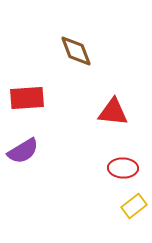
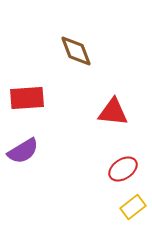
red ellipse: moved 1 px down; rotated 36 degrees counterclockwise
yellow rectangle: moved 1 px left, 1 px down
